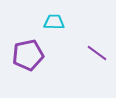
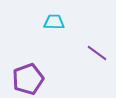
purple pentagon: moved 24 px down; rotated 8 degrees counterclockwise
